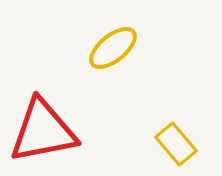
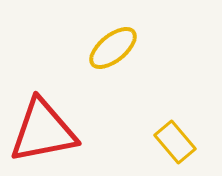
yellow rectangle: moved 1 px left, 2 px up
